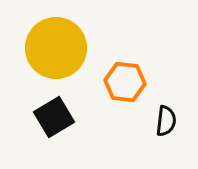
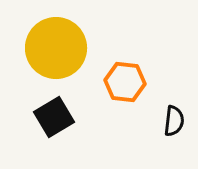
black semicircle: moved 8 px right
